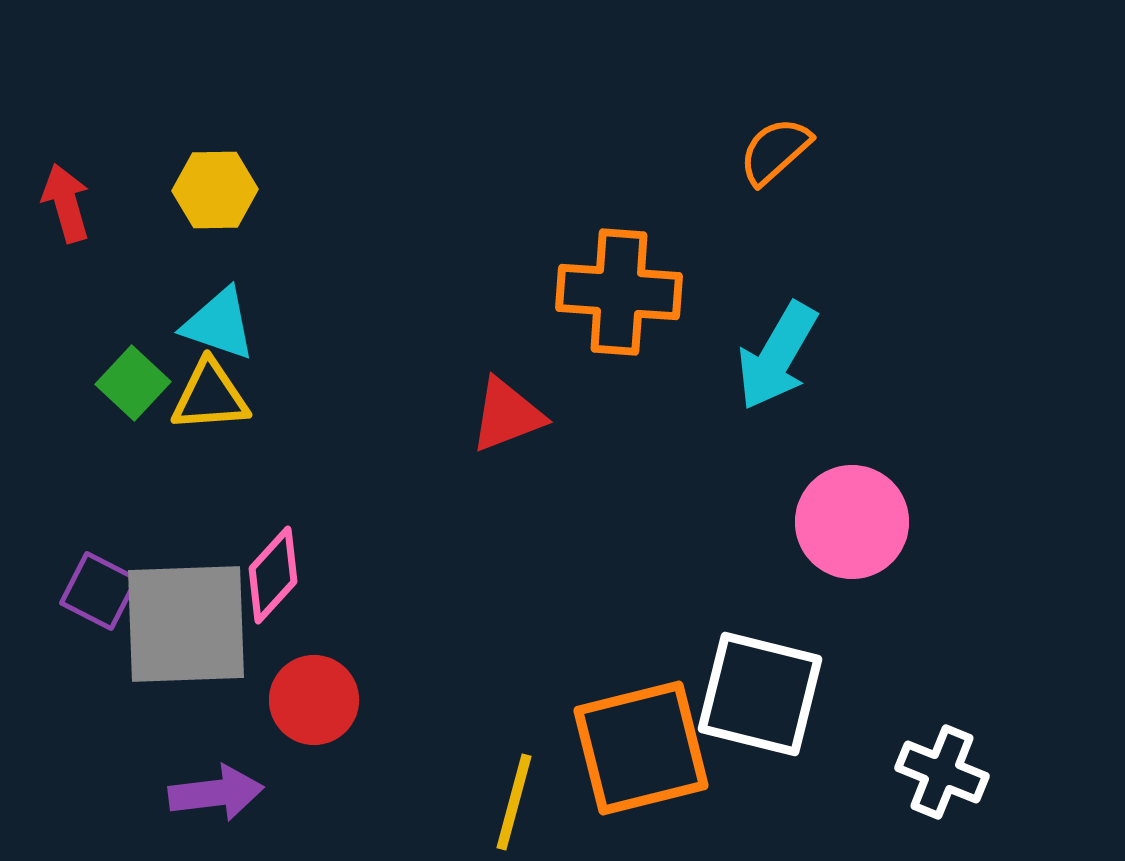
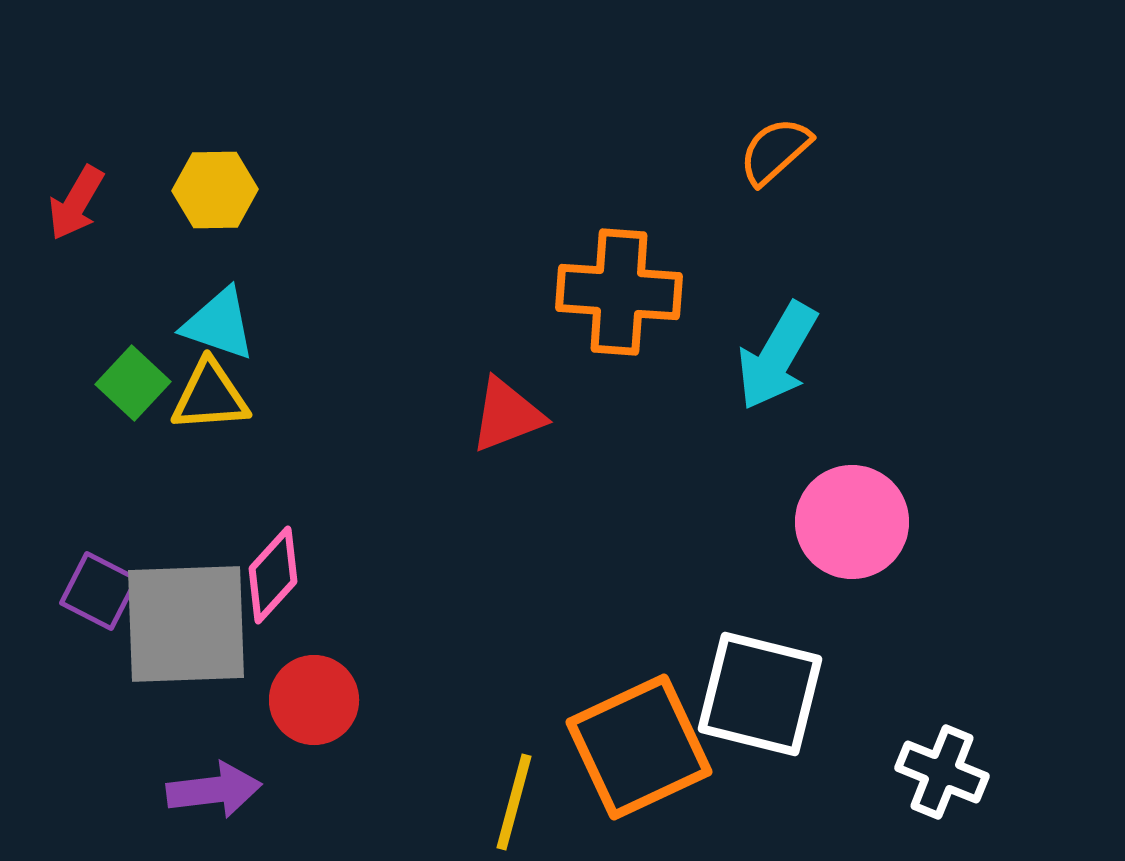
red arrow: moved 10 px right; rotated 134 degrees counterclockwise
orange square: moved 2 px left, 1 px up; rotated 11 degrees counterclockwise
purple arrow: moved 2 px left, 3 px up
